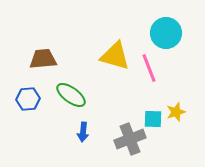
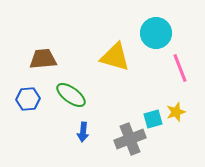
cyan circle: moved 10 px left
yellow triangle: moved 1 px down
pink line: moved 31 px right
cyan square: rotated 18 degrees counterclockwise
